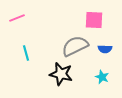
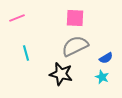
pink square: moved 19 px left, 2 px up
blue semicircle: moved 1 px right, 9 px down; rotated 32 degrees counterclockwise
